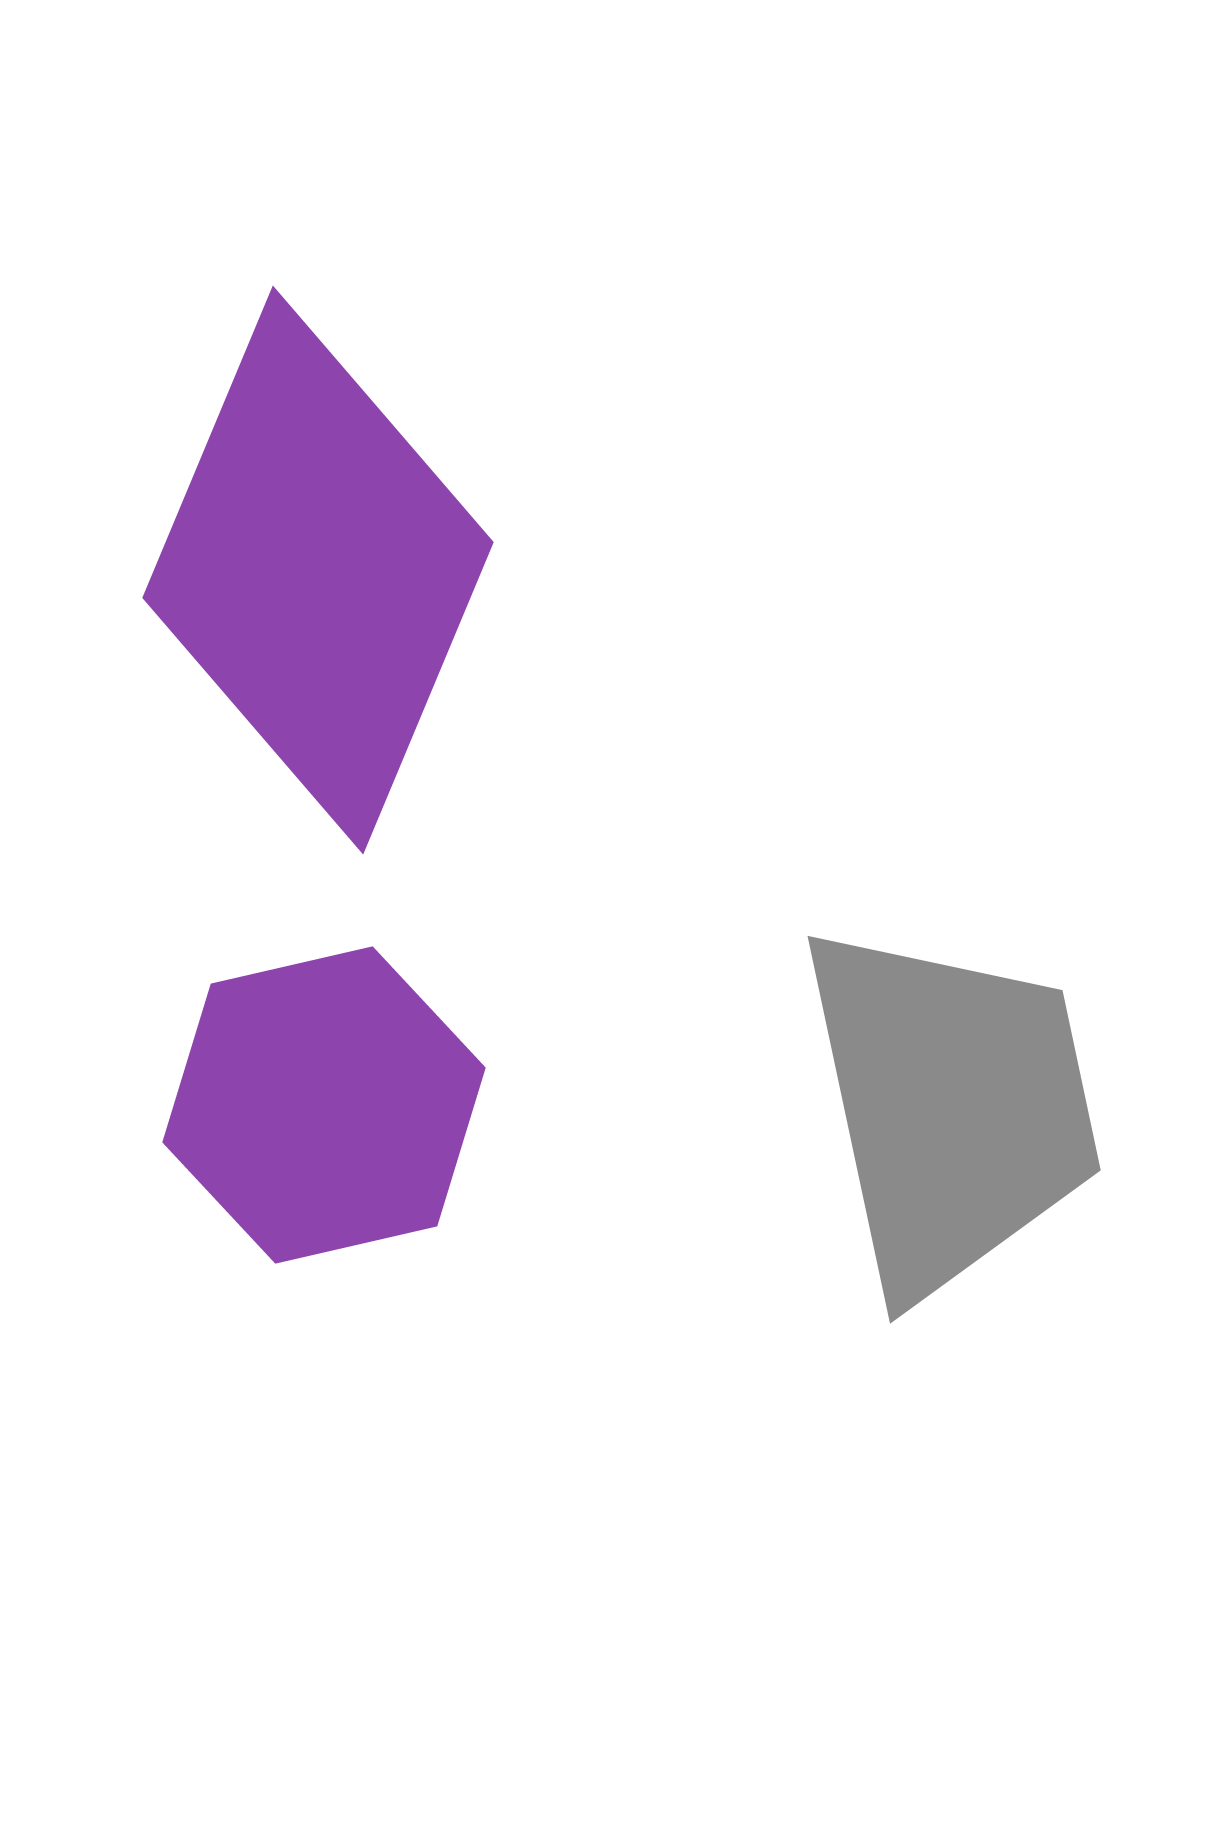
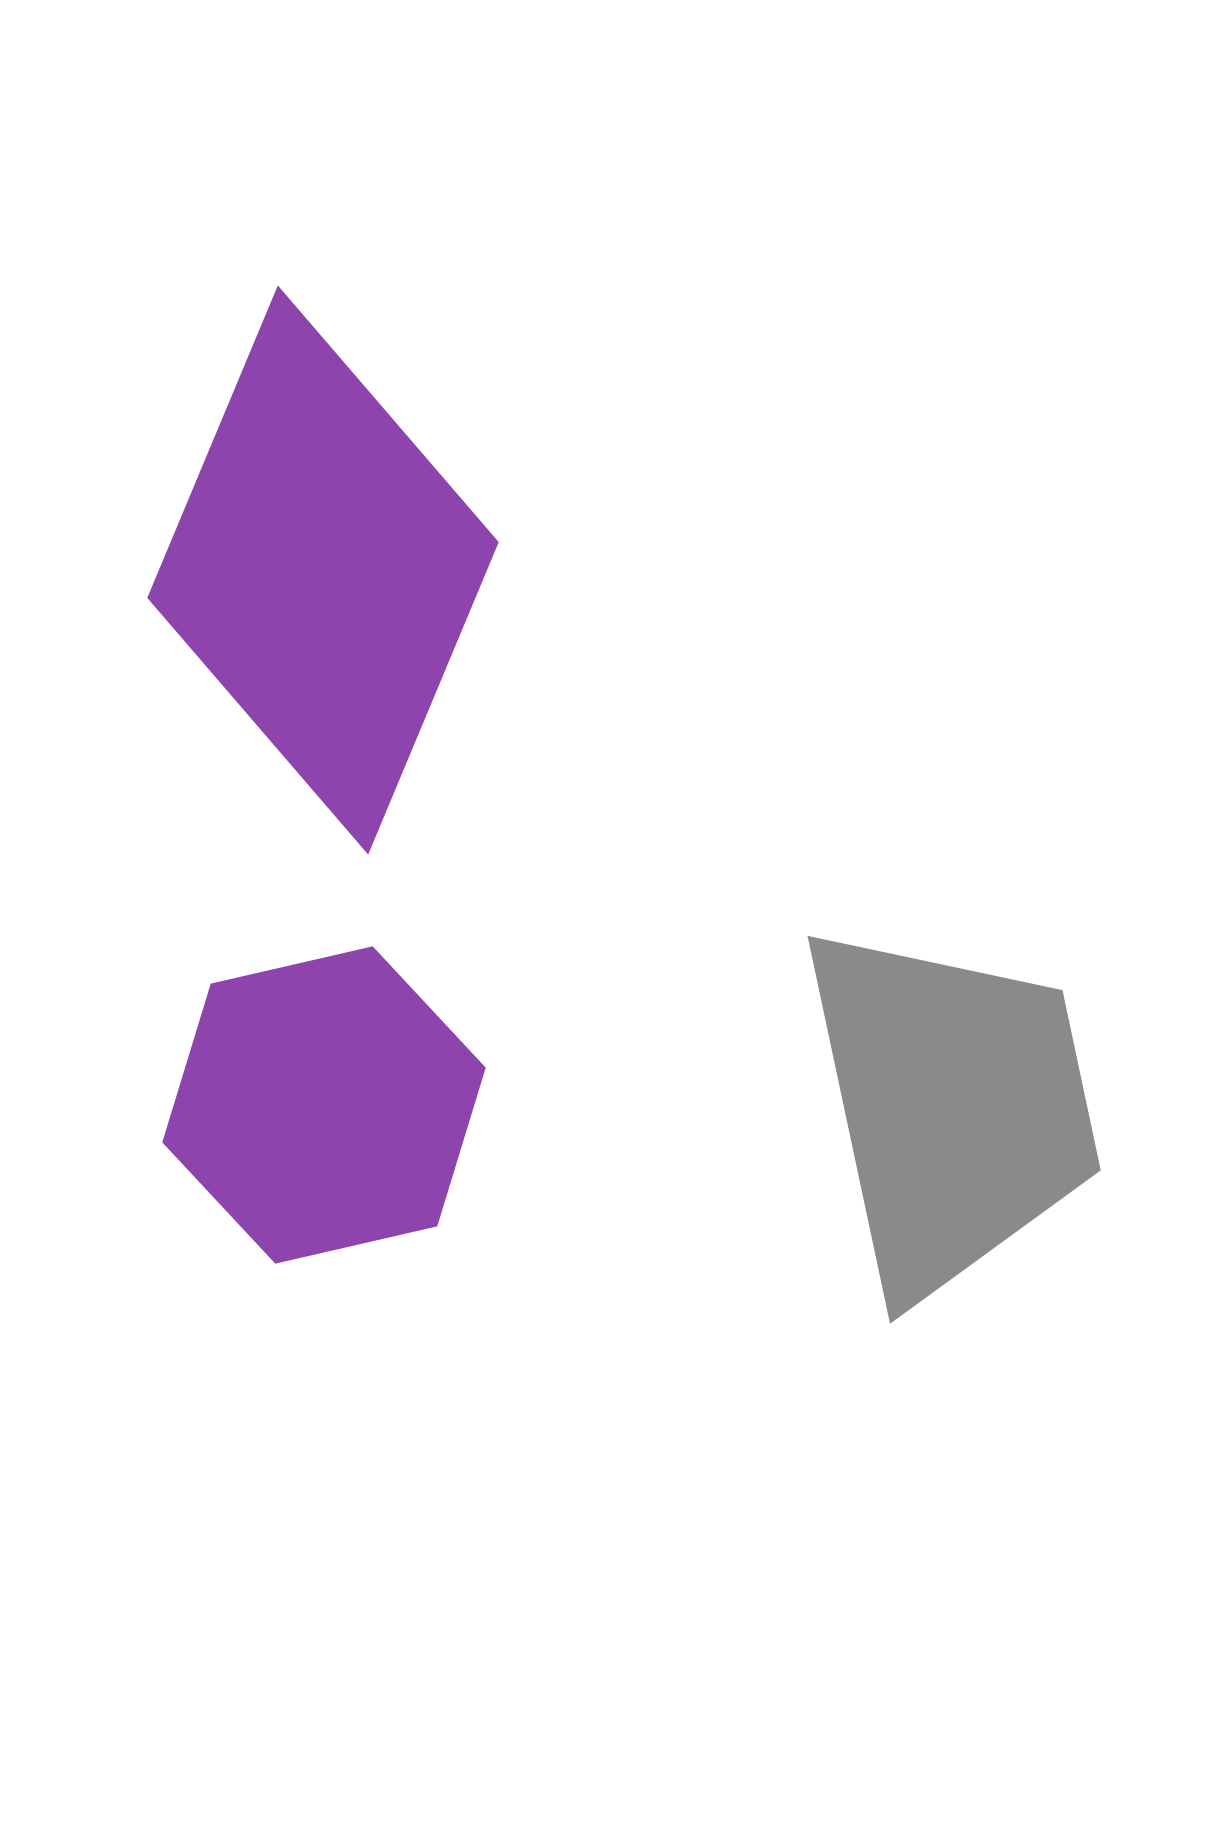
purple diamond: moved 5 px right
